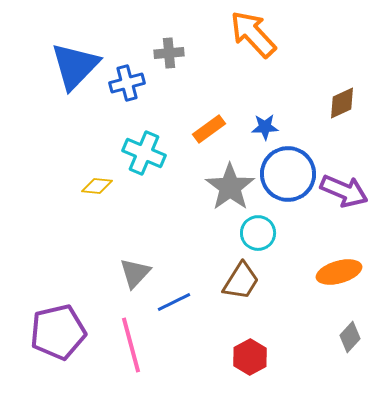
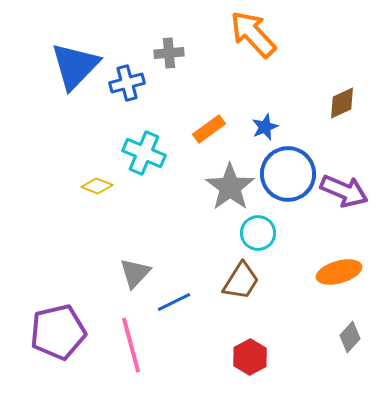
blue star: rotated 20 degrees counterclockwise
yellow diamond: rotated 16 degrees clockwise
